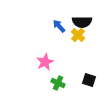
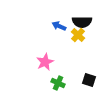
blue arrow: rotated 24 degrees counterclockwise
